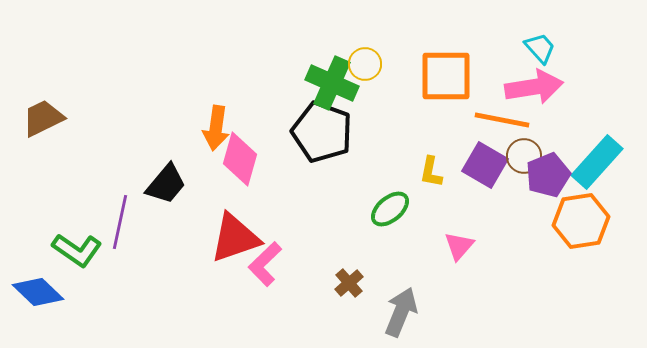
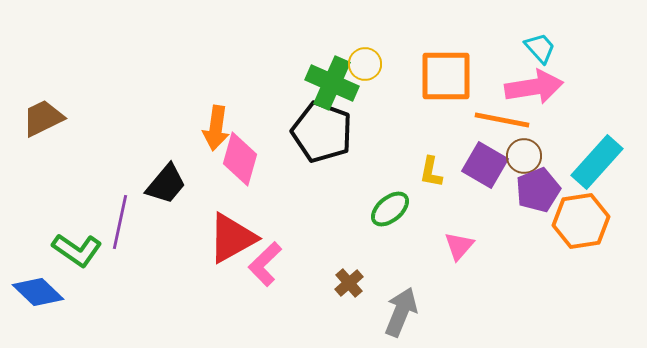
purple pentagon: moved 10 px left, 15 px down
red triangle: moved 3 px left; rotated 10 degrees counterclockwise
